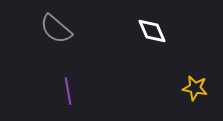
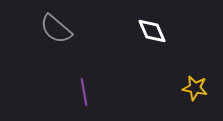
purple line: moved 16 px right, 1 px down
